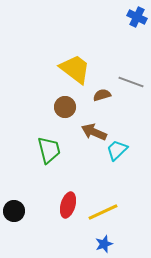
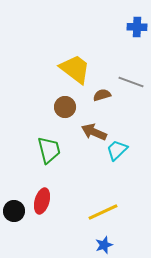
blue cross: moved 10 px down; rotated 24 degrees counterclockwise
red ellipse: moved 26 px left, 4 px up
blue star: moved 1 px down
